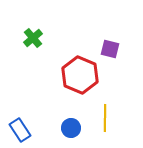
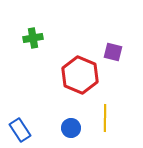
green cross: rotated 30 degrees clockwise
purple square: moved 3 px right, 3 px down
